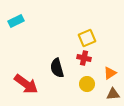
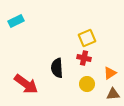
black semicircle: rotated 12 degrees clockwise
